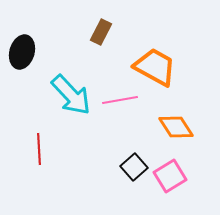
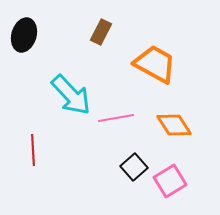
black ellipse: moved 2 px right, 17 px up
orange trapezoid: moved 3 px up
pink line: moved 4 px left, 18 px down
orange diamond: moved 2 px left, 2 px up
red line: moved 6 px left, 1 px down
pink square: moved 5 px down
